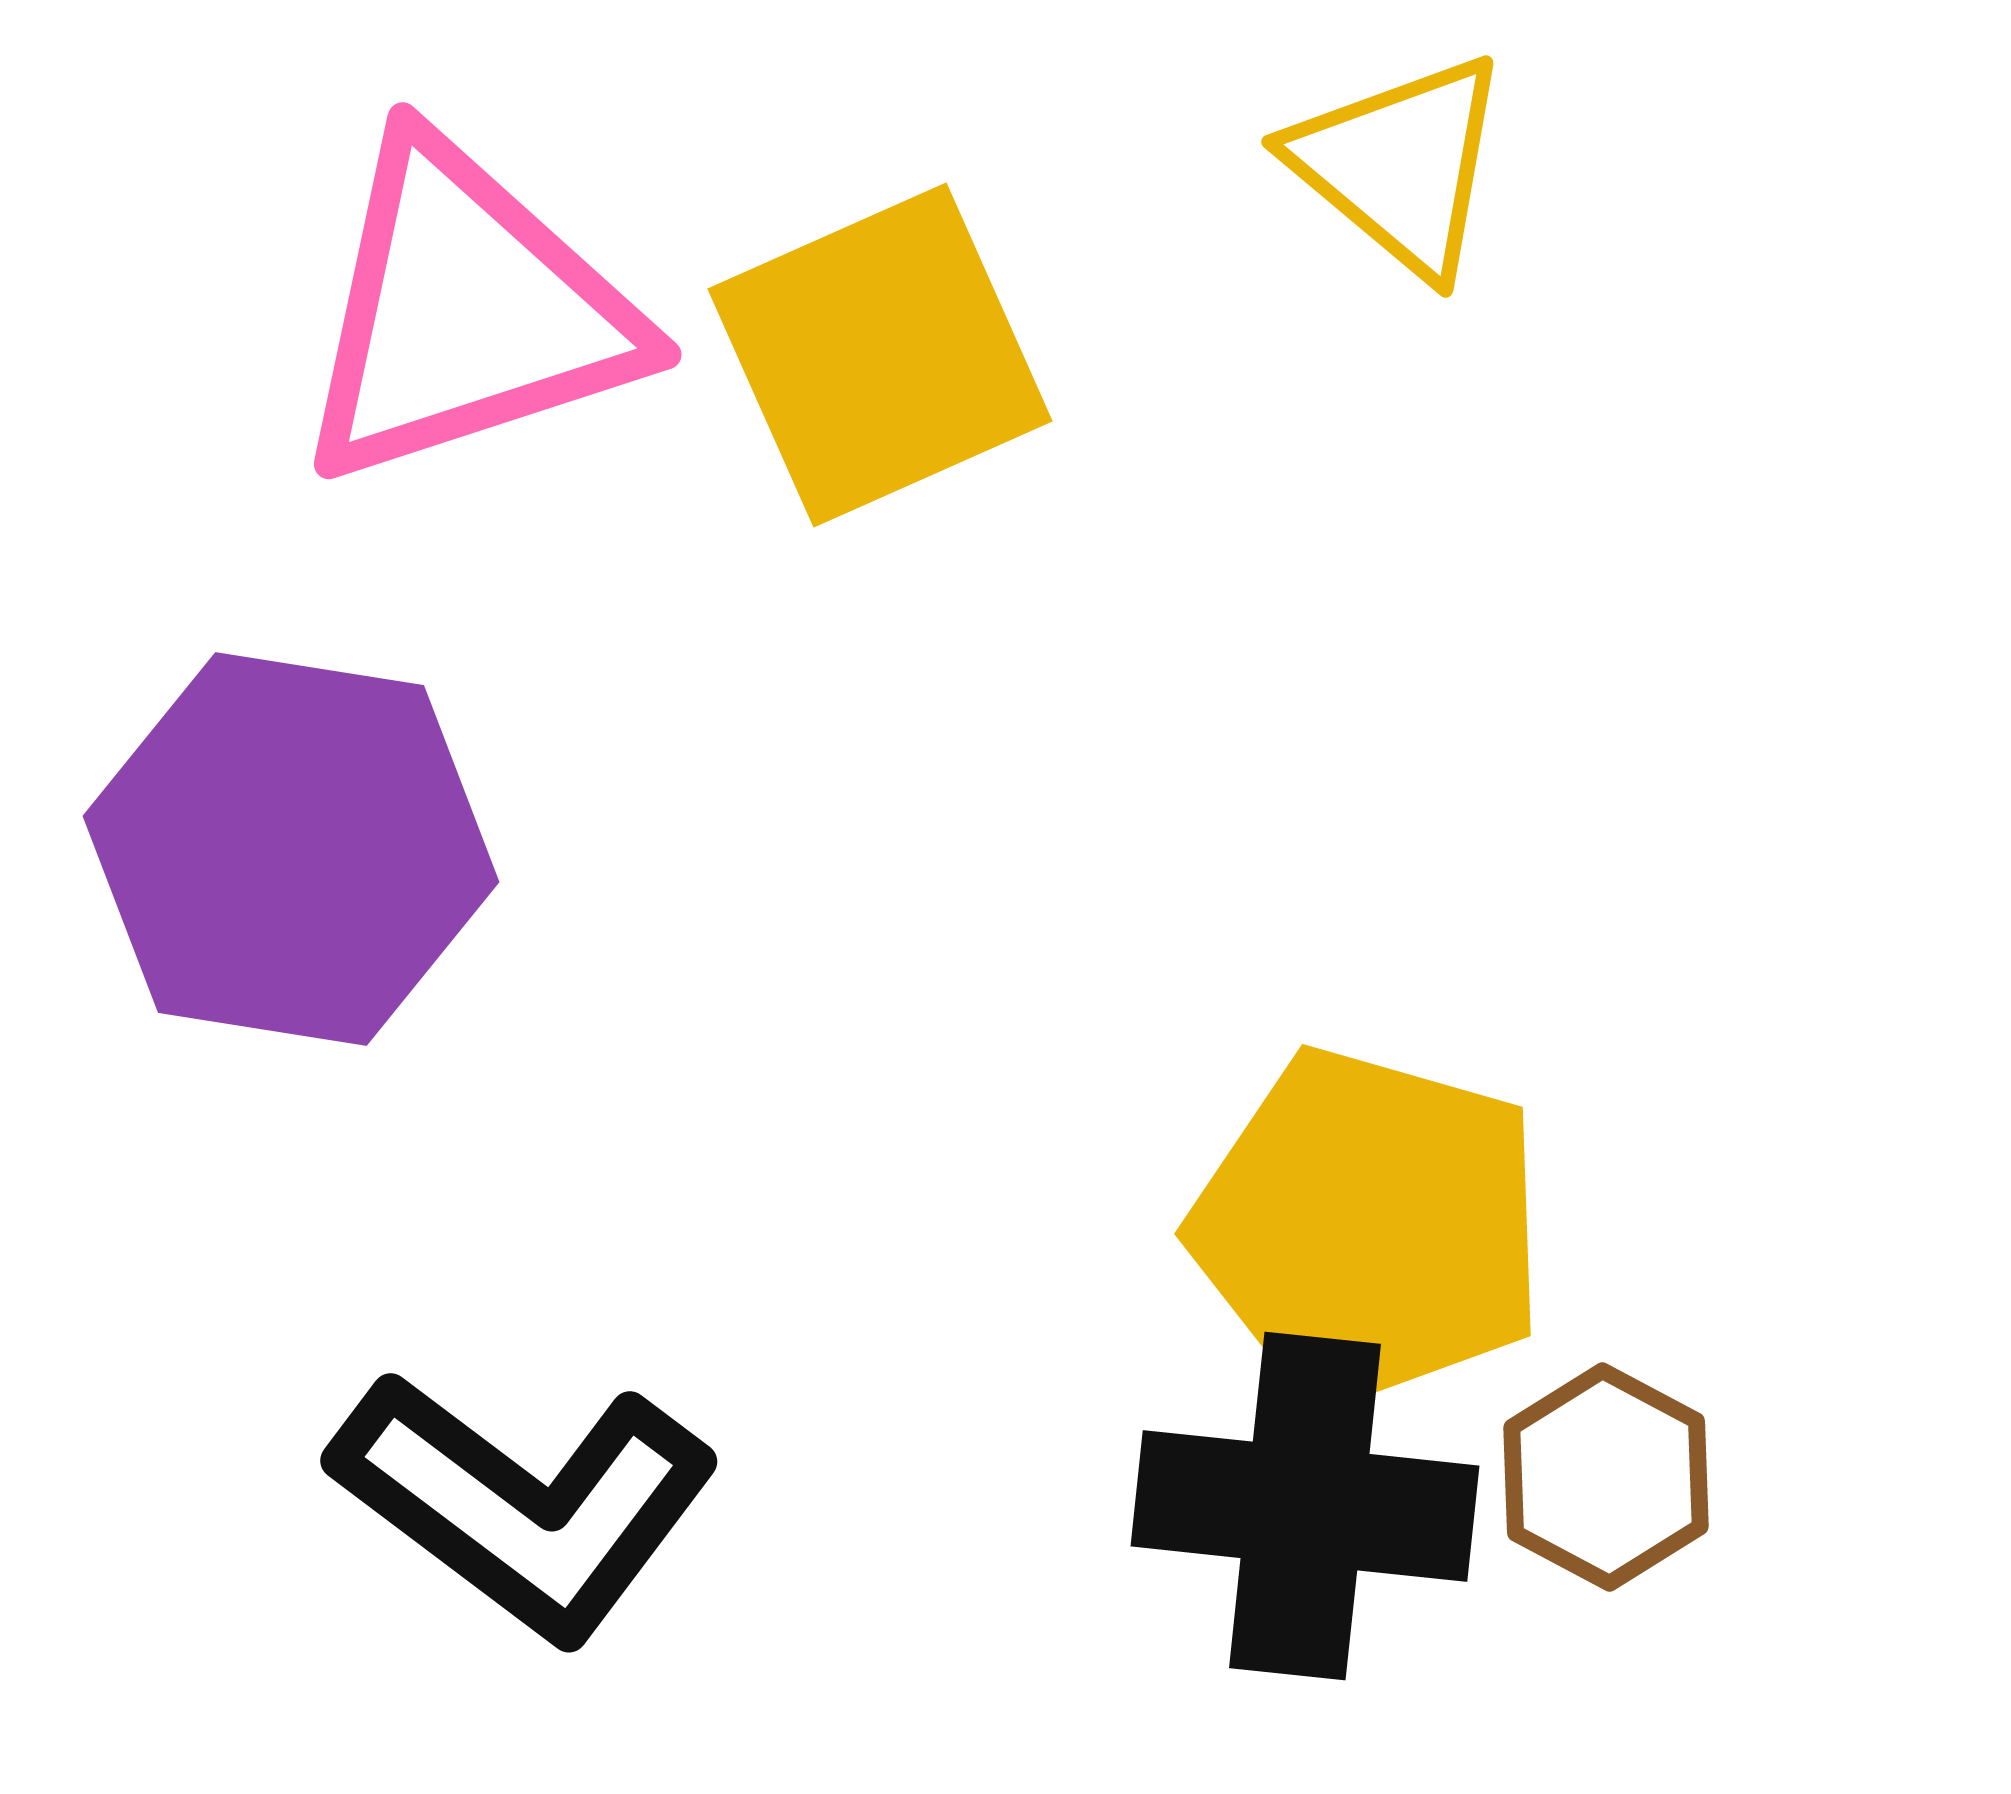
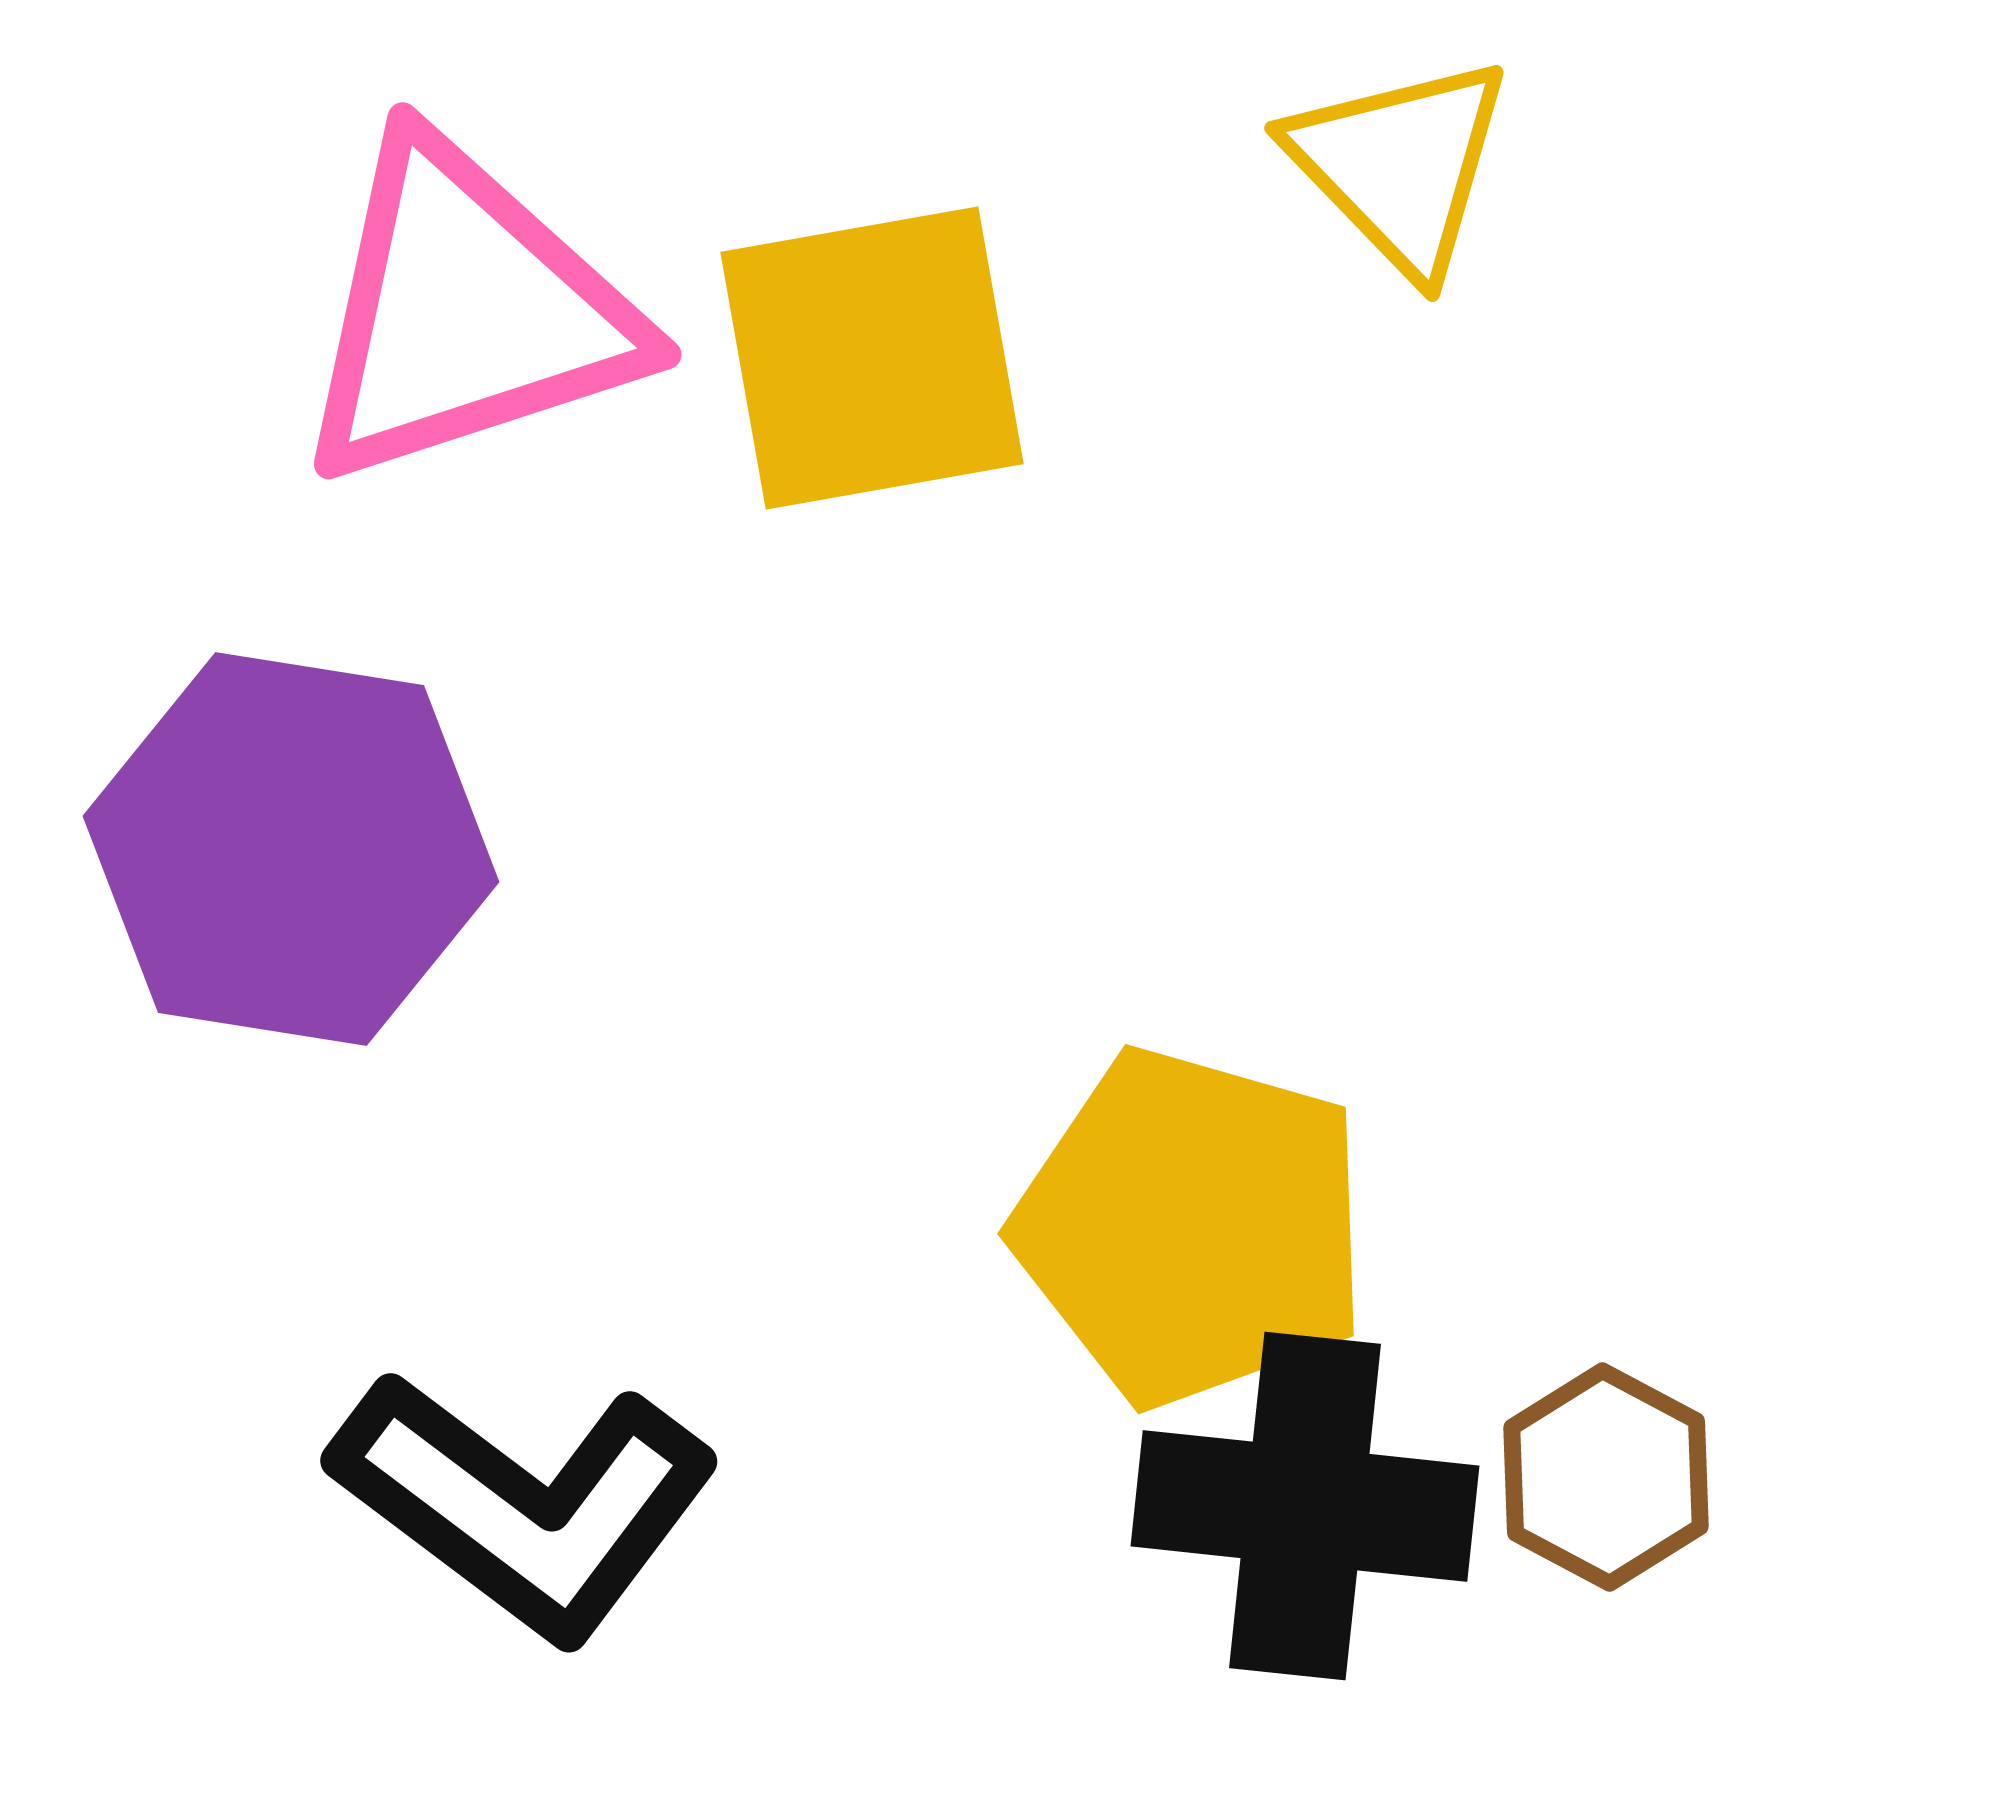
yellow triangle: rotated 6 degrees clockwise
yellow square: moved 8 px left, 3 px down; rotated 14 degrees clockwise
yellow pentagon: moved 177 px left
